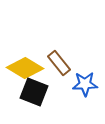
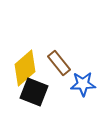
yellow diamond: rotated 72 degrees counterclockwise
blue star: moved 2 px left
